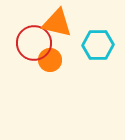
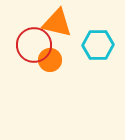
red circle: moved 2 px down
